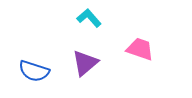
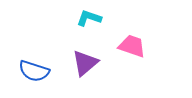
cyan L-shape: rotated 30 degrees counterclockwise
pink trapezoid: moved 8 px left, 3 px up
